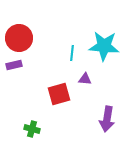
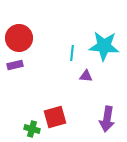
purple rectangle: moved 1 px right
purple triangle: moved 1 px right, 3 px up
red square: moved 4 px left, 23 px down
